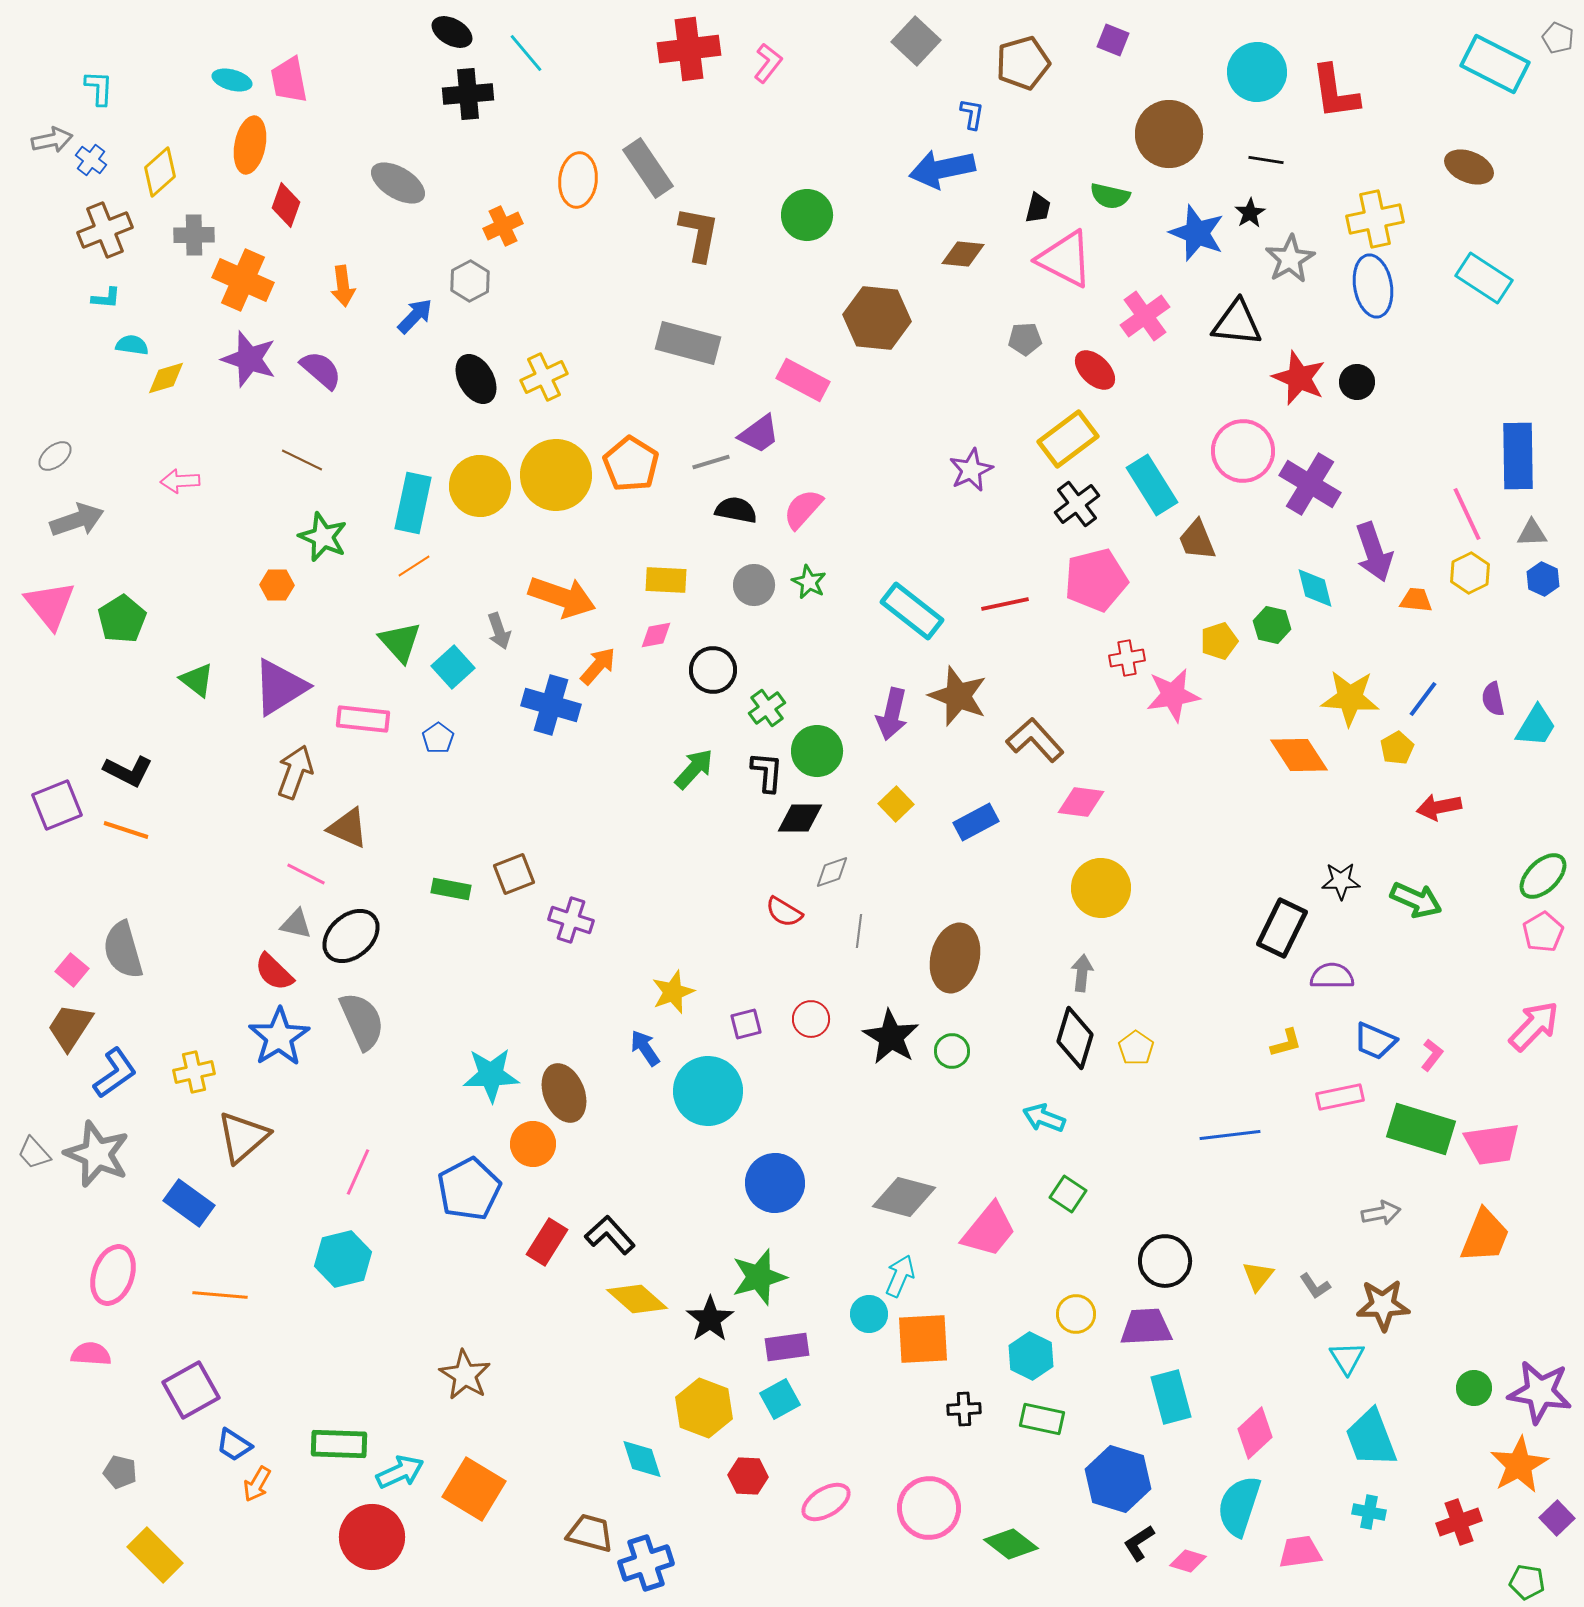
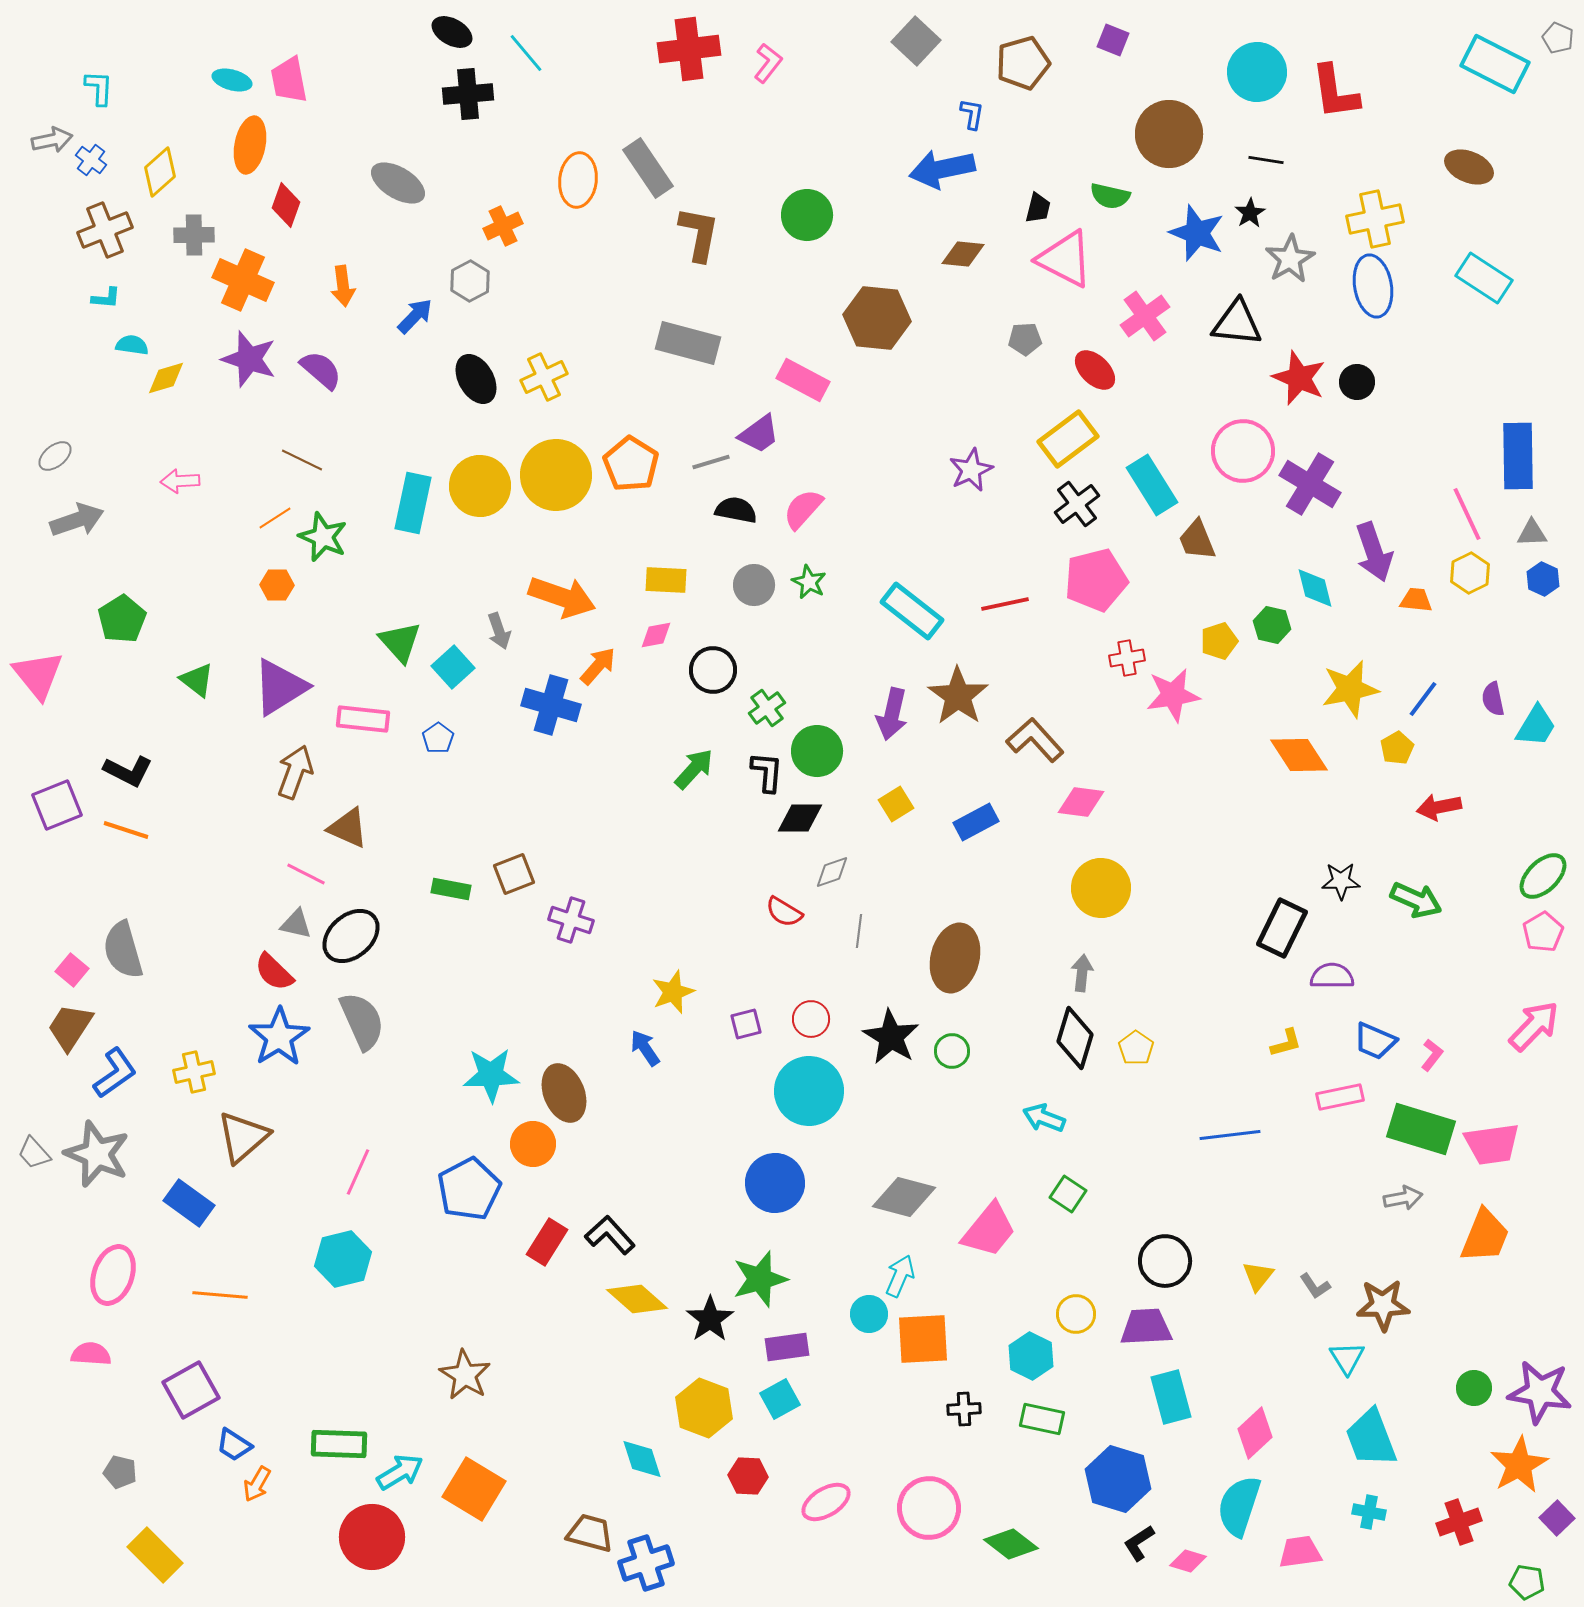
orange line at (414, 566): moved 139 px left, 48 px up
pink triangle at (50, 605): moved 12 px left, 70 px down
brown star at (958, 696): rotated 14 degrees clockwise
yellow star at (1350, 698): moved 9 px up; rotated 16 degrees counterclockwise
yellow square at (896, 804): rotated 12 degrees clockwise
cyan circle at (708, 1091): moved 101 px right
gray arrow at (1381, 1213): moved 22 px right, 15 px up
green star at (759, 1277): moved 1 px right, 2 px down
cyan arrow at (400, 1472): rotated 6 degrees counterclockwise
